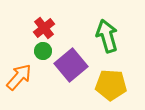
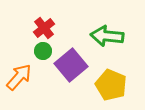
green arrow: rotated 68 degrees counterclockwise
yellow pentagon: rotated 20 degrees clockwise
